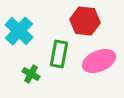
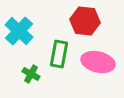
pink ellipse: moved 1 px left, 1 px down; rotated 36 degrees clockwise
